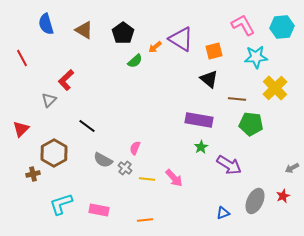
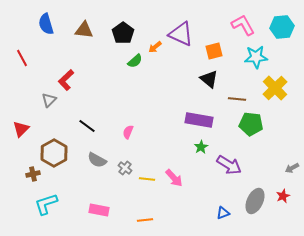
brown triangle: rotated 24 degrees counterclockwise
purple triangle: moved 5 px up; rotated 8 degrees counterclockwise
pink semicircle: moved 7 px left, 16 px up
gray semicircle: moved 6 px left
cyan L-shape: moved 15 px left
